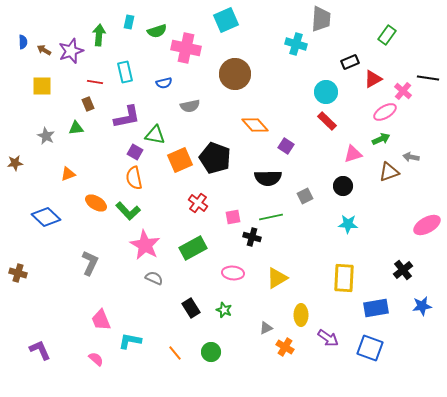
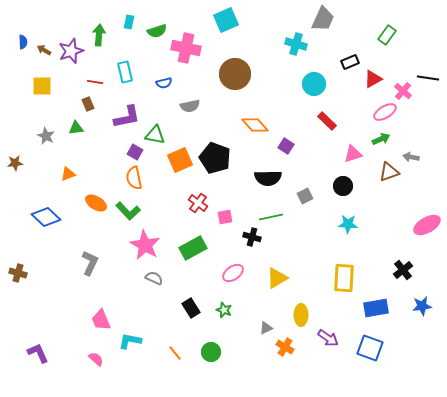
gray trapezoid at (321, 19): moved 2 px right; rotated 20 degrees clockwise
cyan circle at (326, 92): moved 12 px left, 8 px up
pink square at (233, 217): moved 8 px left
pink ellipse at (233, 273): rotated 40 degrees counterclockwise
purple L-shape at (40, 350): moved 2 px left, 3 px down
